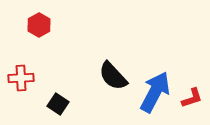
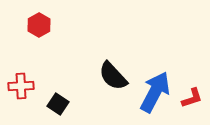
red cross: moved 8 px down
